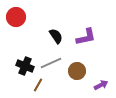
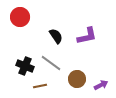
red circle: moved 4 px right
purple L-shape: moved 1 px right, 1 px up
gray line: rotated 60 degrees clockwise
brown circle: moved 8 px down
brown line: moved 2 px right, 1 px down; rotated 48 degrees clockwise
